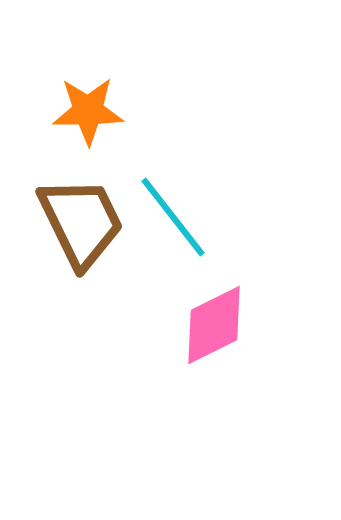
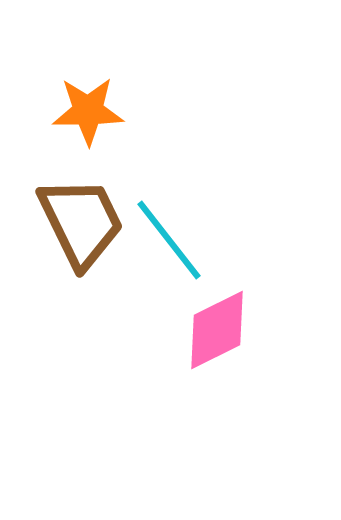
cyan line: moved 4 px left, 23 px down
pink diamond: moved 3 px right, 5 px down
